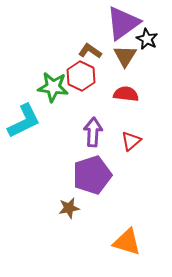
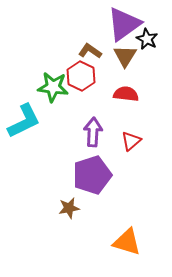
purple triangle: moved 1 px right, 1 px down
